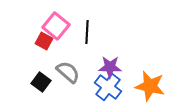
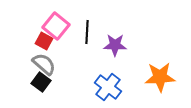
purple star: moved 5 px right, 22 px up
gray semicircle: moved 24 px left, 8 px up
orange star: moved 10 px right, 9 px up; rotated 16 degrees counterclockwise
